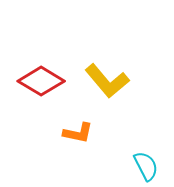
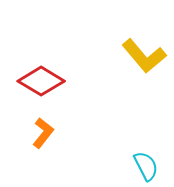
yellow L-shape: moved 37 px right, 25 px up
orange L-shape: moved 35 px left; rotated 64 degrees counterclockwise
